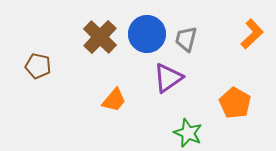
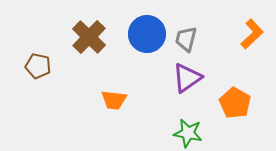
brown cross: moved 11 px left
purple triangle: moved 19 px right
orange trapezoid: rotated 56 degrees clockwise
green star: rotated 12 degrees counterclockwise
